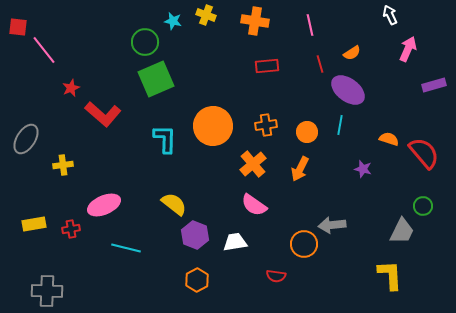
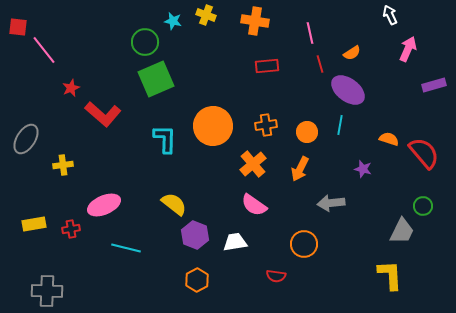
pink line at (310, 25): moved 8 px down
gray arrow at (332, 225): moved 1 px left, 22 px up
